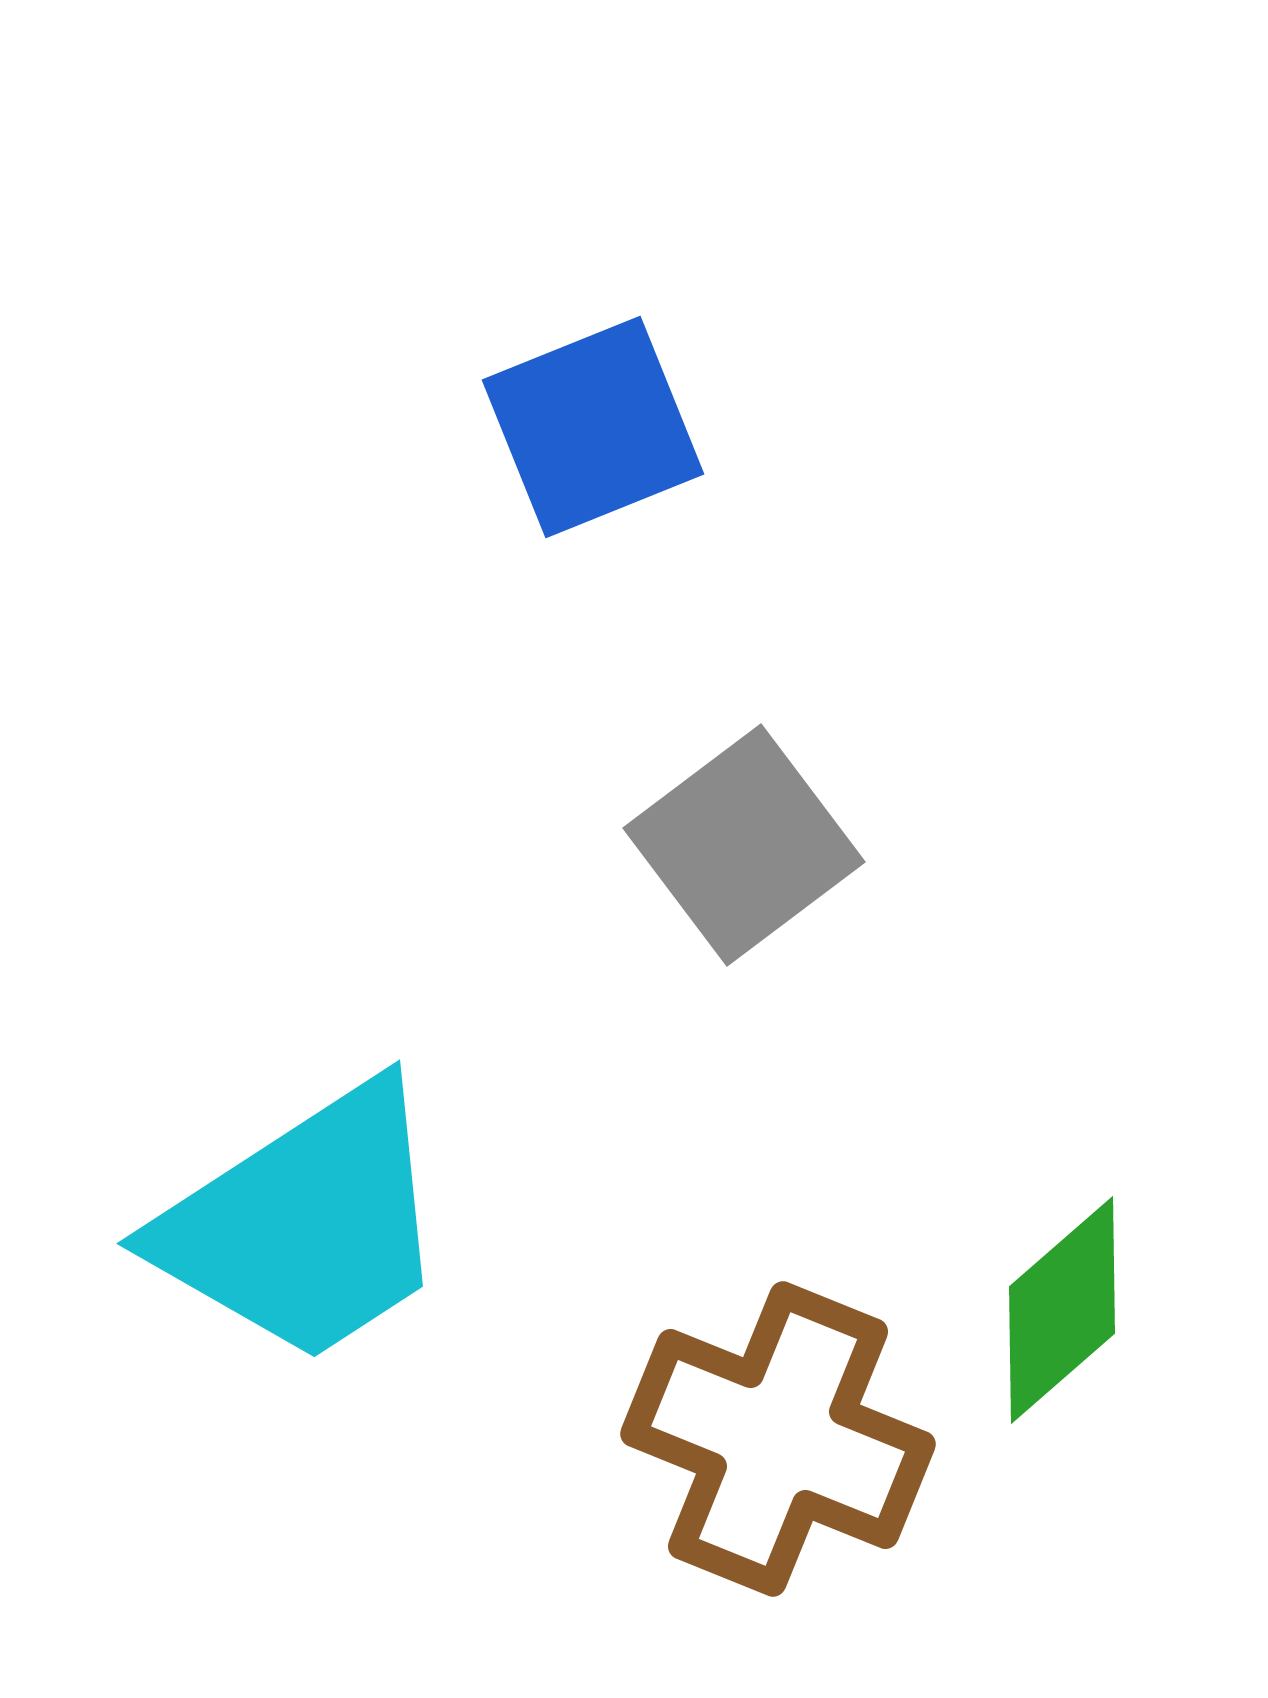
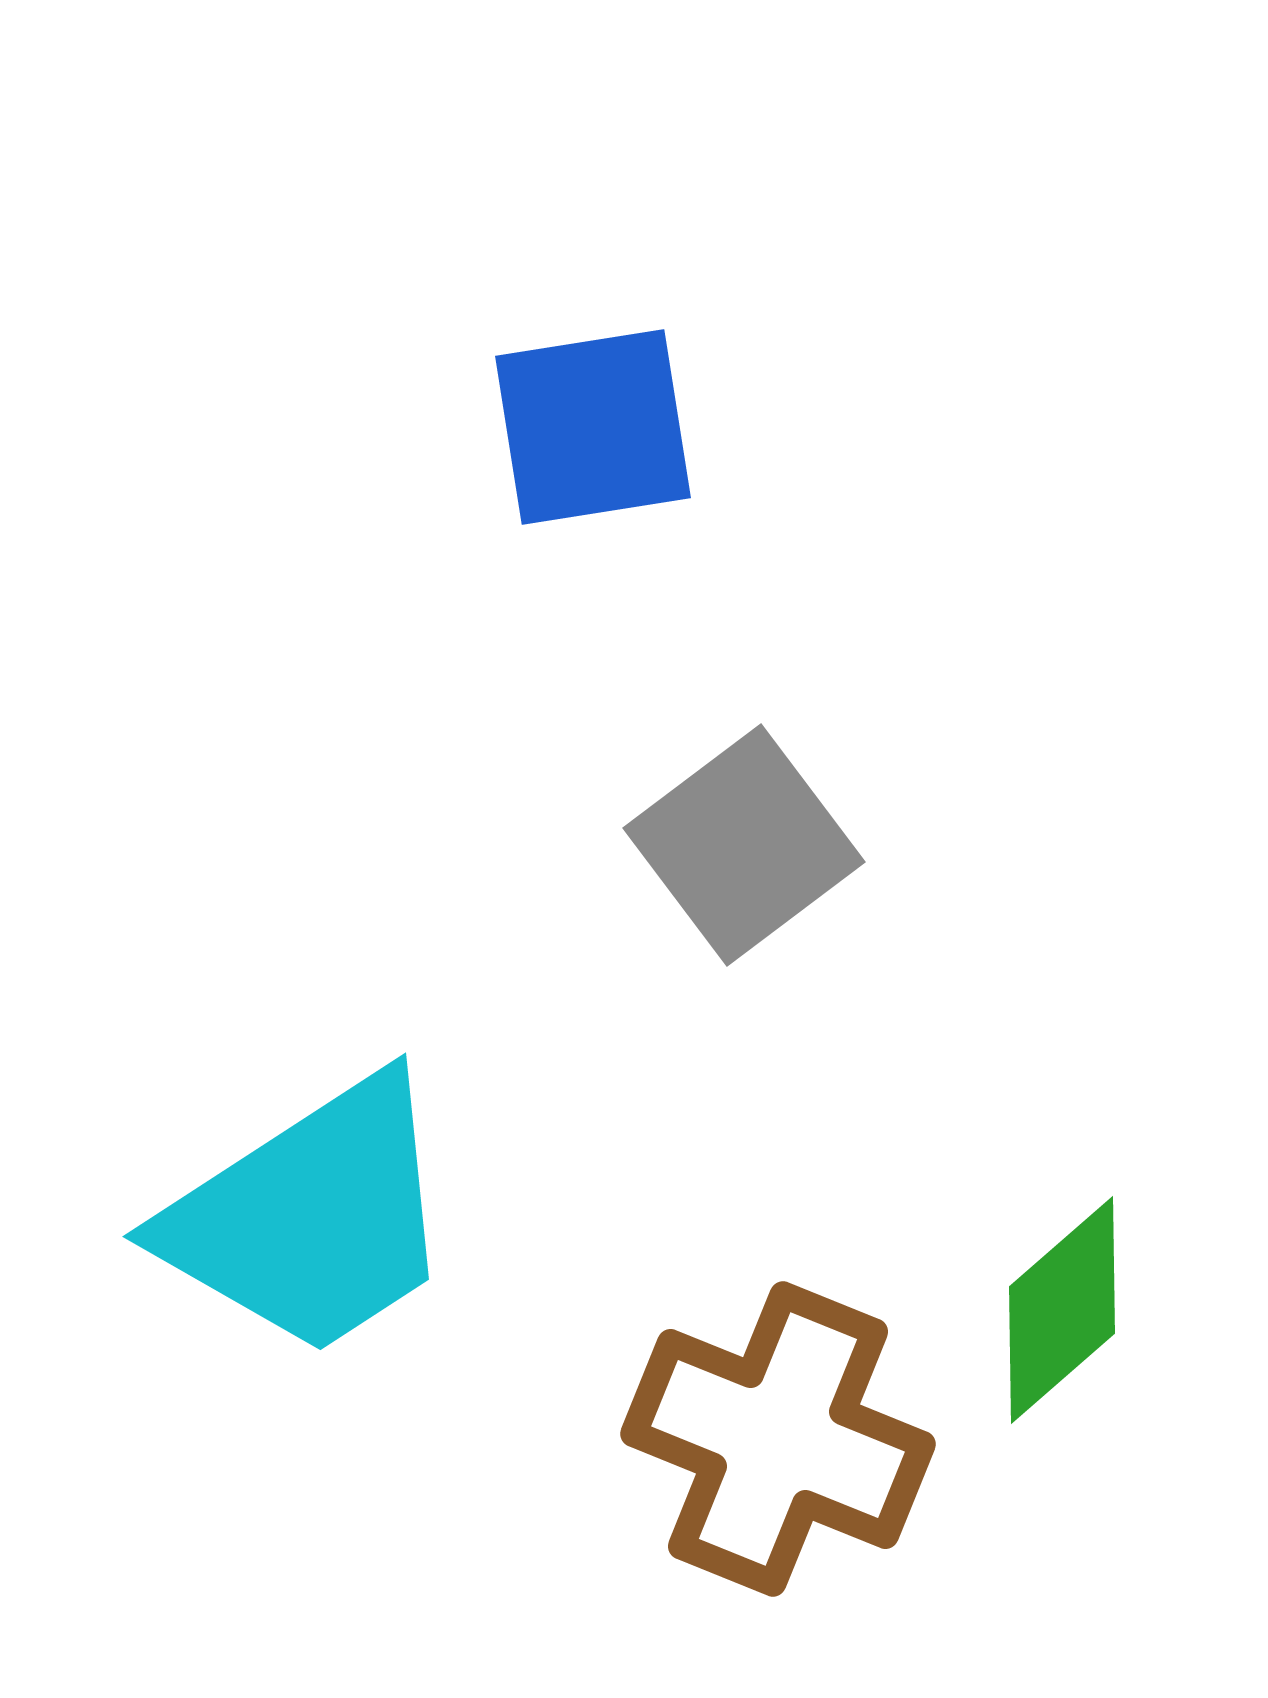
blue square: rotated 13 degrees clockwise
cyan trapezoid: moved 6 px right, 7 px up
